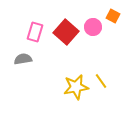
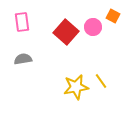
pink rectangle: moved 13 px left, 10 px up; rotated 24 degrees counterclockwise
